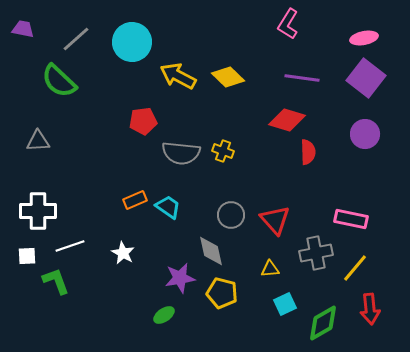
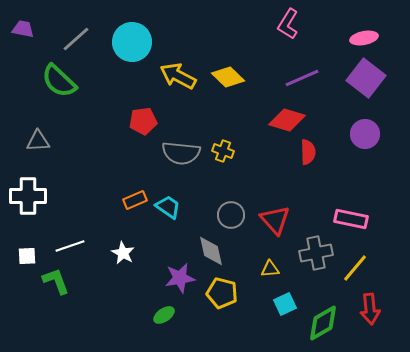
purple line: rotated 32 degrees counterclockwise
white cross: moved 10 px left, 15 px up
